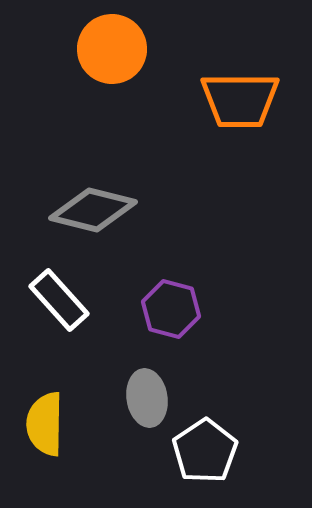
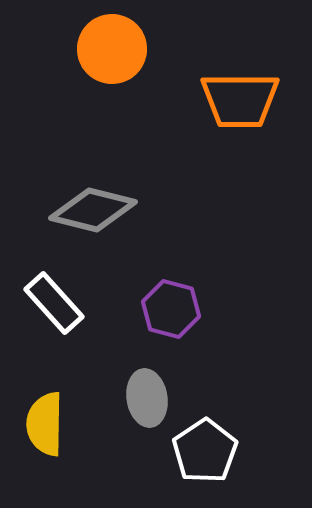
white rectangle: moved 5 px left, 3 px down
